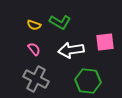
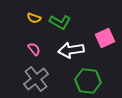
yellow semicircle: moved 7 px up
pink square: moved 4 px up; rotated 18 degrees counterclockwise
gray cross: rotated 25 degrees clockwise
